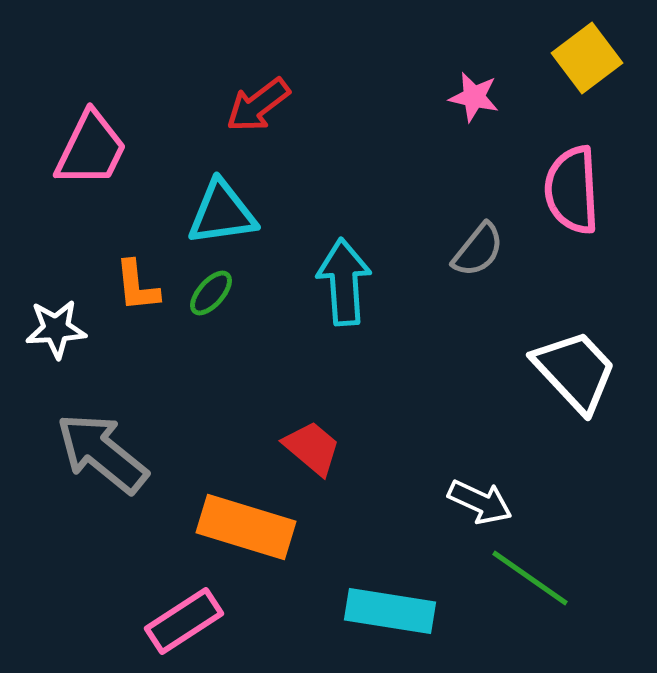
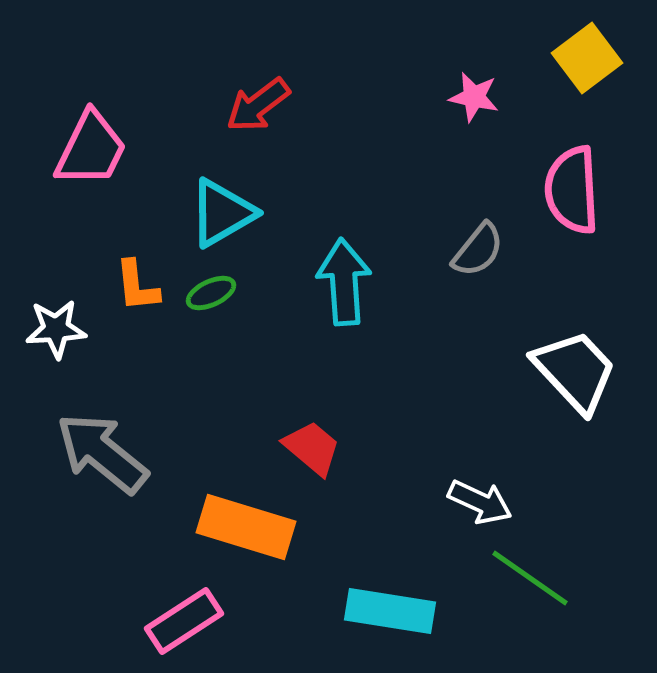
cyan triangle: rotated 22 degrees counterclockwise
green ellipse: rotated 24 degrees clockwise
